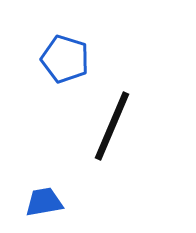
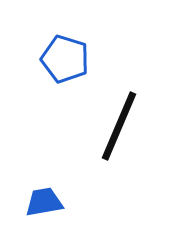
black line: moved 7 px right
